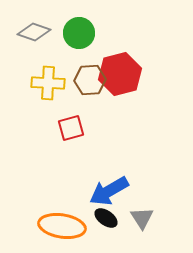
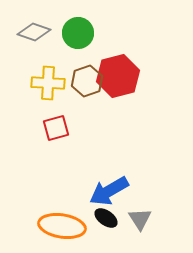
green circle: moved 1 px left
red hexagon: moved 2 px left, 2 px down
brown hexagon: moved 3 px left, 1 px down; rotated 16 degrees counterclockwise
red square: moved 15 px left
gray triangle: moved 2 px left, 1 px down
